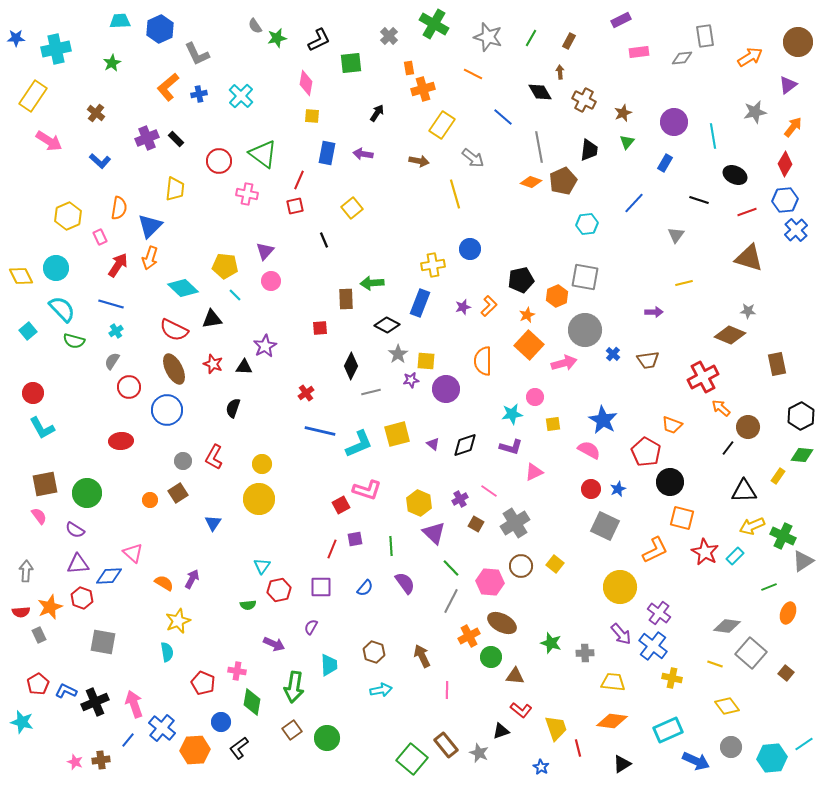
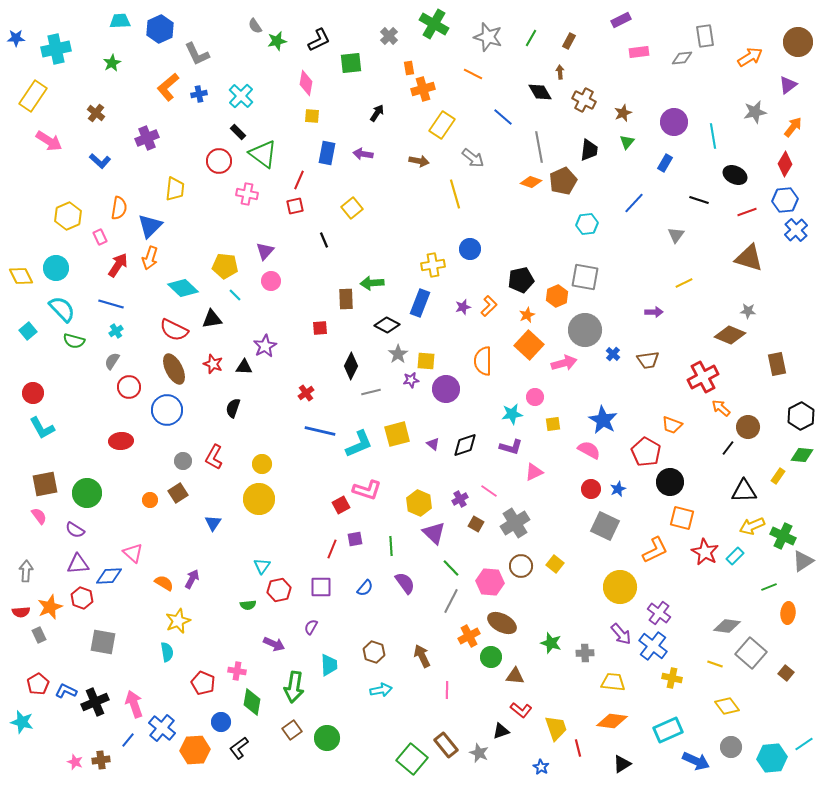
green star at (277, 38): moved 3 px down
black rectangle at (176, 139): moved 62 px right, 7 px up
yellow line at (684, 283): rotated 12 degrees counterclockwise
orange ellipse at (788, 613): rotated 15 degrees counterclockwise
